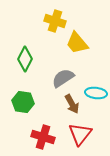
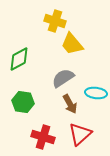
yellow trapezoid: moved 5 px left, 1 px down
green diamond: moved 6 px left; rotated 35 degrees clockwise
brown arrow: moved 2 px left
red triangle: rotated 10 degrees clockwise
